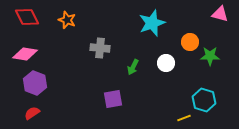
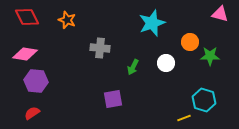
purple hexagon: moved 1 px right, 2 px up; rotated 15 degrees counterclockwise
